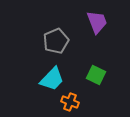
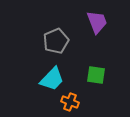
green square: rotated 18 degrees counterclockwise
